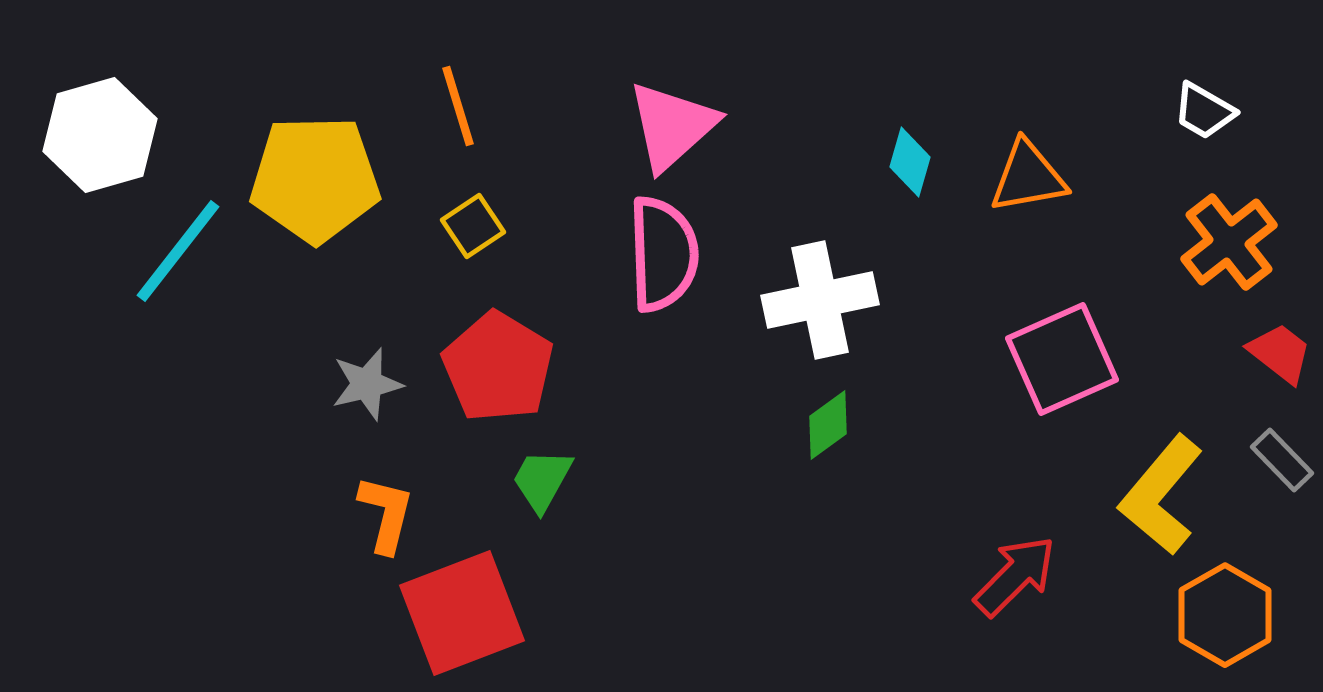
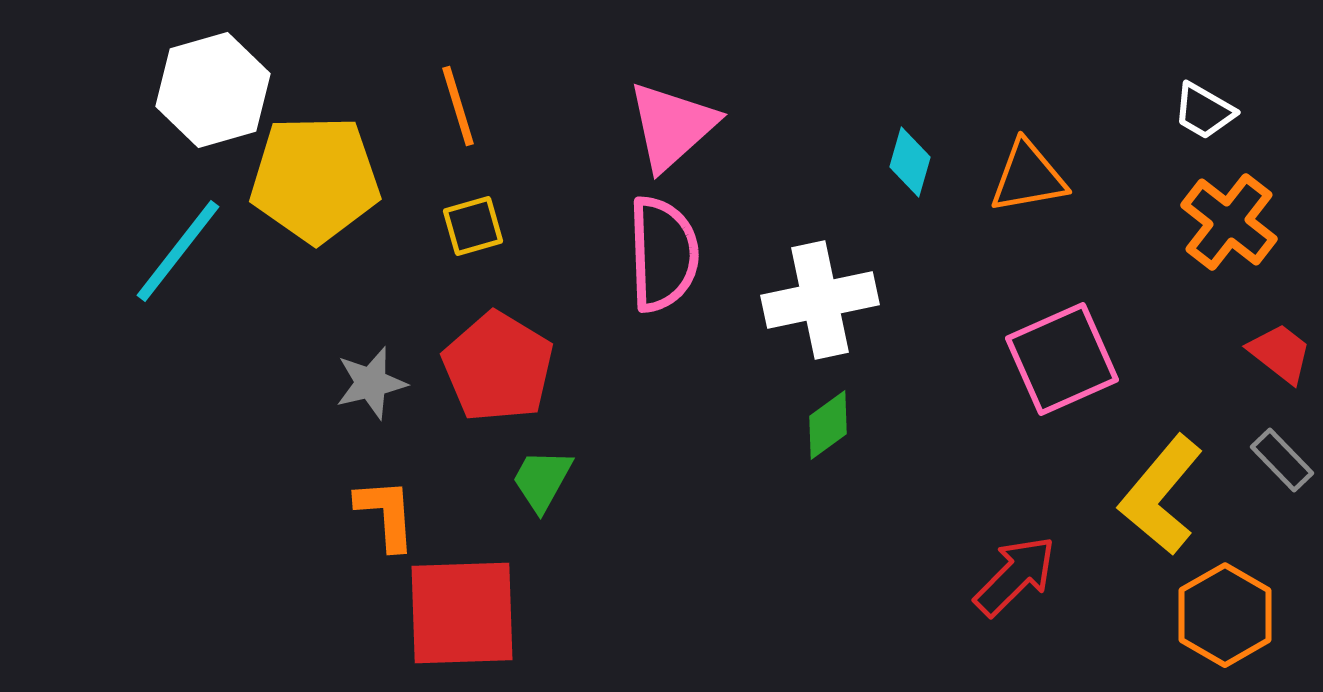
white hexagon: moved 113 px right, 45 px up
yellow square: rotated 18 degrees clockwise
orange cross: moved 20 px up; rotated 14 degrees counterclockwise
gray star: moved 4 px right, 1 px up
orange L-shape: rotated 18 degrees counterclockwise
red square: rotated 19 degrees clockwise
